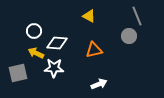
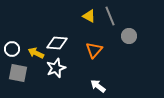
gray line: moved 27 px left
white circle: moved 22 px left, 18 px down
orange triangle: rotated 36 degrees counterclockwise
white star: moved 2 px right; rotated 24 degrees counterclockwise
gray square: rotated 24 degrees clockwise
white arrow: moved 1 px left, 2 px down; rotated 119 degrees counterclockwise
